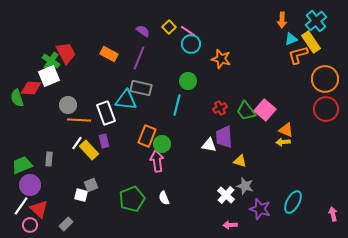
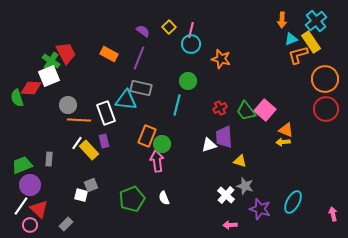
pink line at (188, 31): moved 3 px right, 1 px up; rotated 70 degrees clockwise
white triangle at (209, 145): rotated 28 degrees counterclockwise
